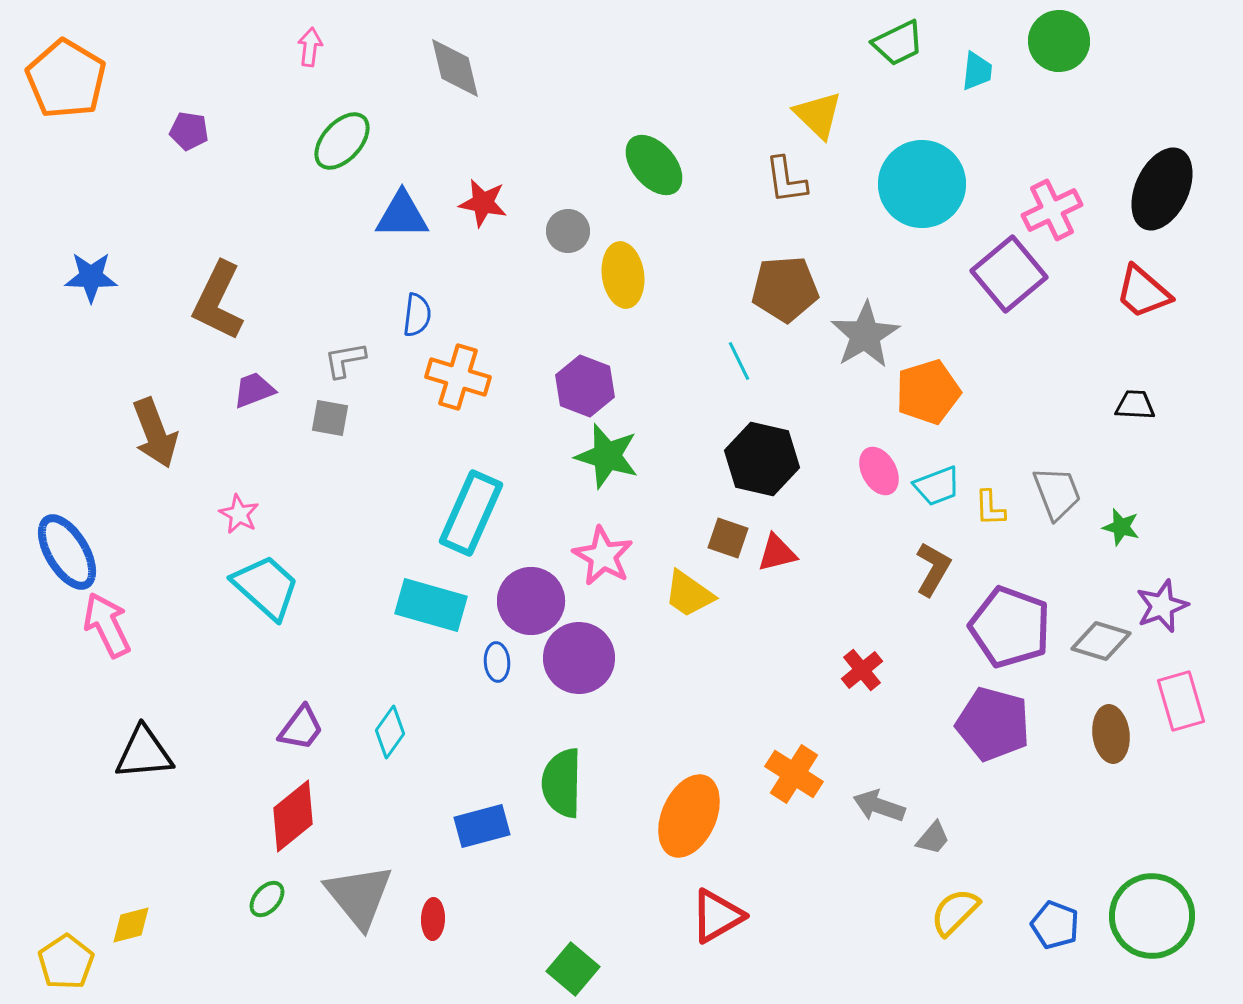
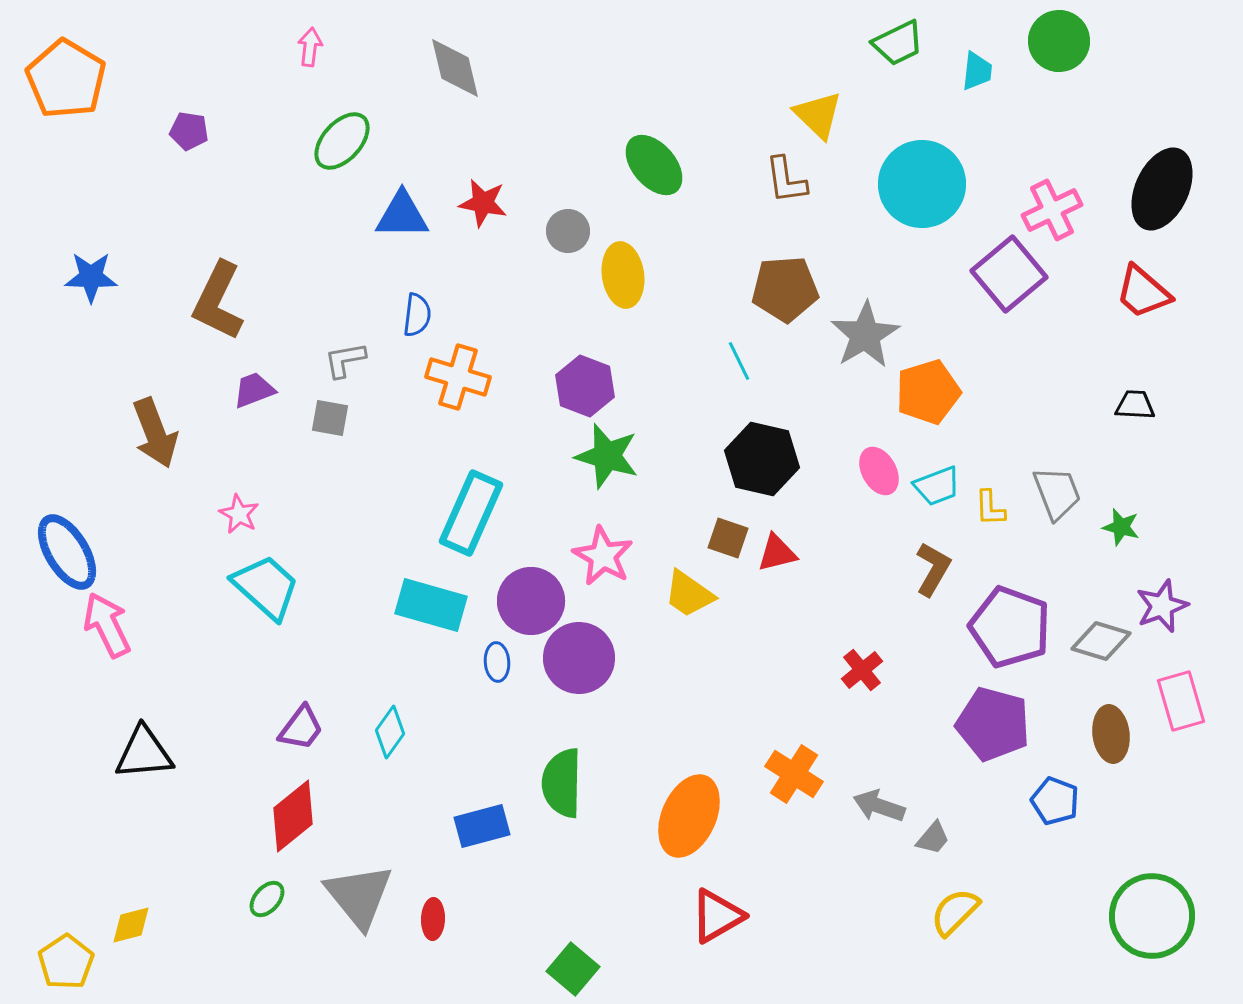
blue pentagon at (1055, 925): moved 124 px up
